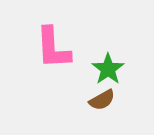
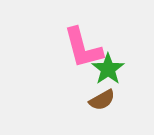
pink L-shape: moved 30 px right; rotated 12 degrees counterclockwise
